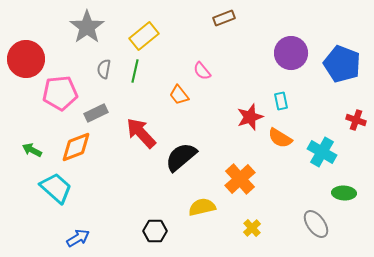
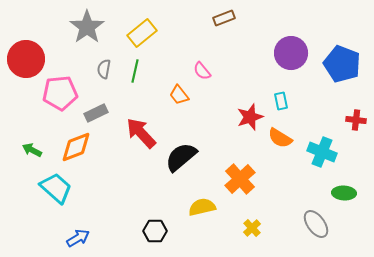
yellow rectangle: moved 2 px left, 3 px up
red cross: rotated 12 degrees counterclockwise
cyan cross: rotated 8 degrees counterclockwise
